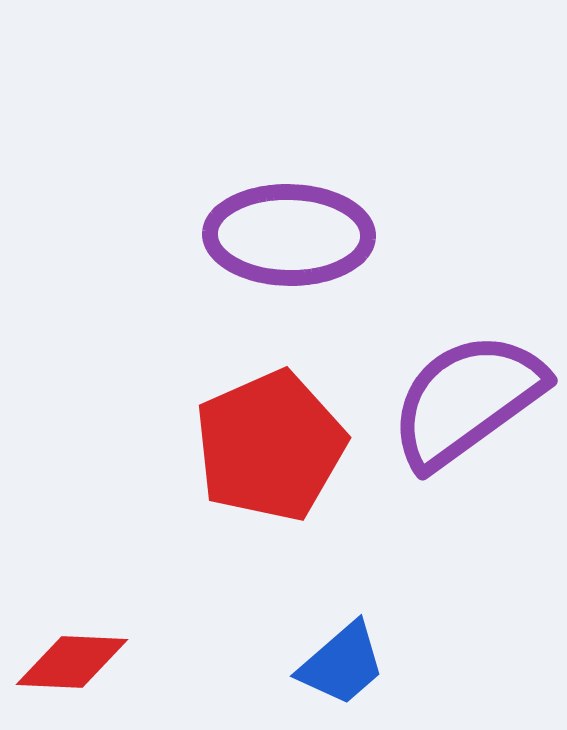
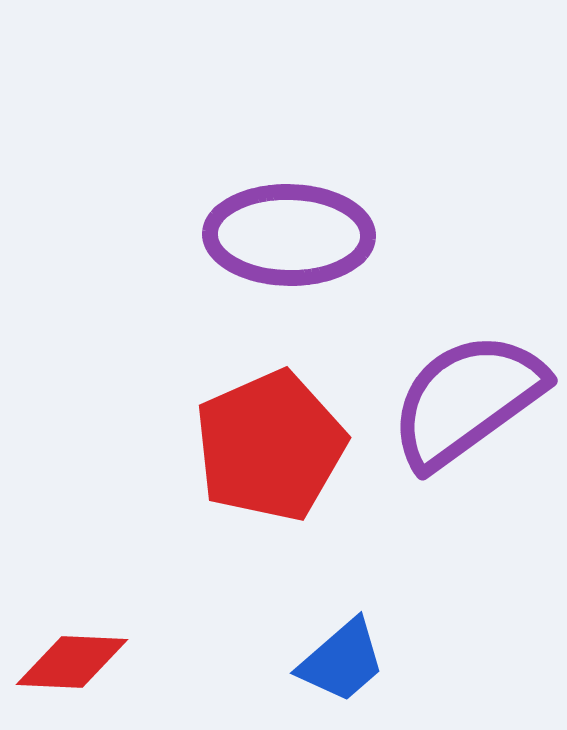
blue trapezoid: moved 3 px up
